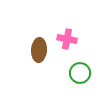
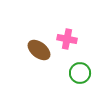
brown ellipse: rotated 55 degrees counterclockwise
